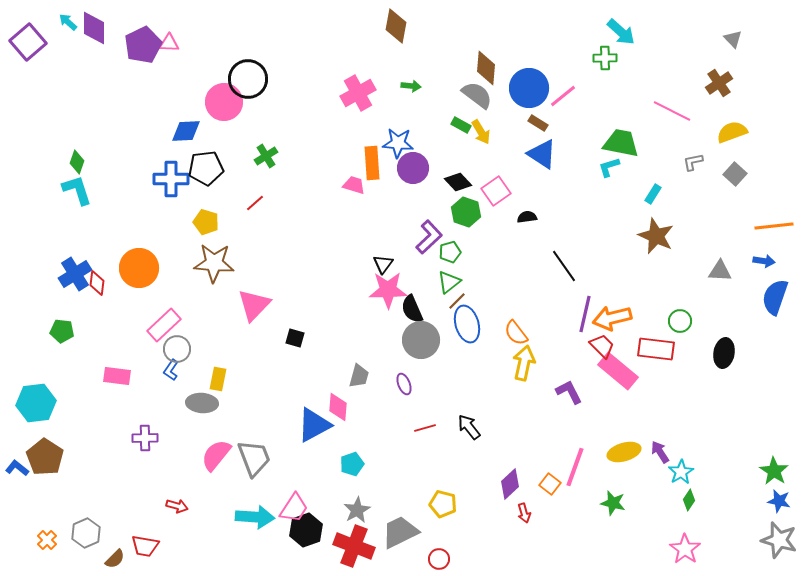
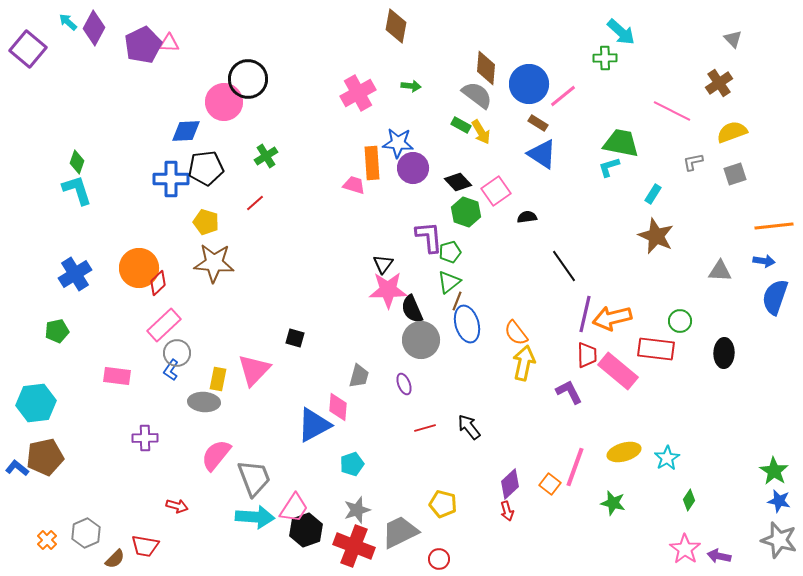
purple diamond at (94, 28): rotated 28 degrees clockwise
purple square at (28, 42): moved 7 px down; rotated 9 degrees counterclockwise
blue circle at (529, 88): moved 4 px up
gray square at (735, 174): rotated 30 degrees clockwise
purple L-shape at (429, 237): rotated 52 degrees counterclockwise
red diamond at (97, 283): moved 61 px right; rotated 40 degrees clockwise
brown line at (457, 301): rotated 24 degrees counterclockwise
pink triangle at (254, 305): moved 65 px down
green pentagon at (62, 331): moved 5 px left; rotated 20 degrees counterclockwise
red trapezoid at (602, 346): moved 15 px left, 9 px down; rotated 44 degrees clockwise
gray circle at (177, 349): moved 4 px down
black ellipse at (724, 353): rotated 8 degrees counterclockwise
gray ellipse at (202, 403): moved 2 px right, 1 px up
purple arrow at (660, 452): moved 59 px right, 104 px down; rotated 45 degrees counterclockwise
brown pentagon at (45, 457): rotated 27 degrees clockwise
gray trapezoid at (254, 458): moved 20 px down
cyan star at (681, 472): moved 14 px left, 14 px up
gray star at (357, 510): rotated 12 degrees clockwise
red arrow at (524, 513): moved 17 px left, 2 px up
